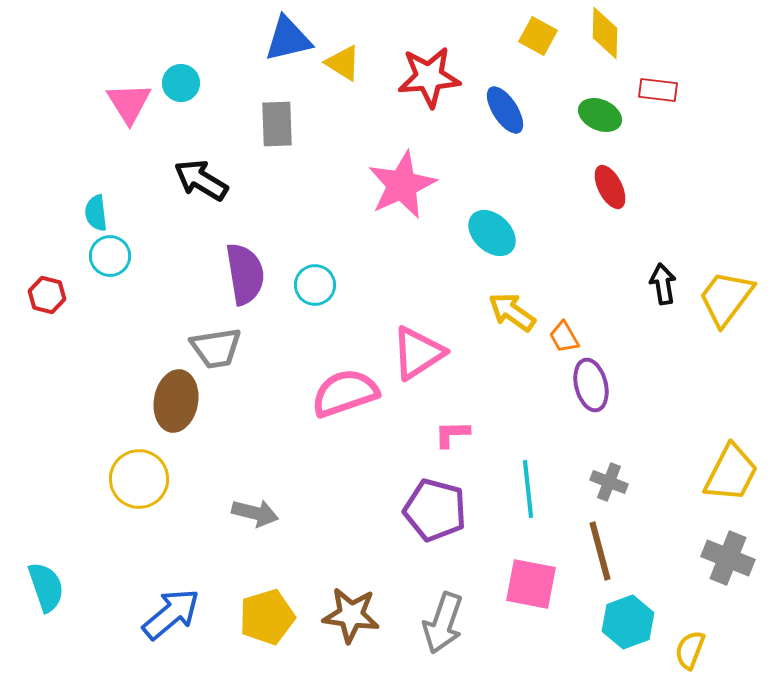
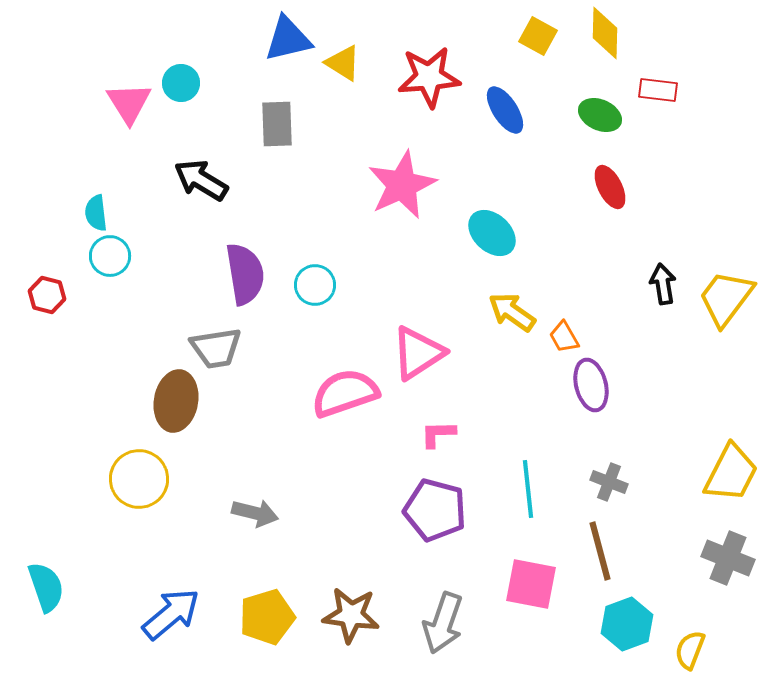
pink L-shape at (452, 434): moved 14 px left
cyan hexagon at (628, 622): moved 1 px left, 2 px down
